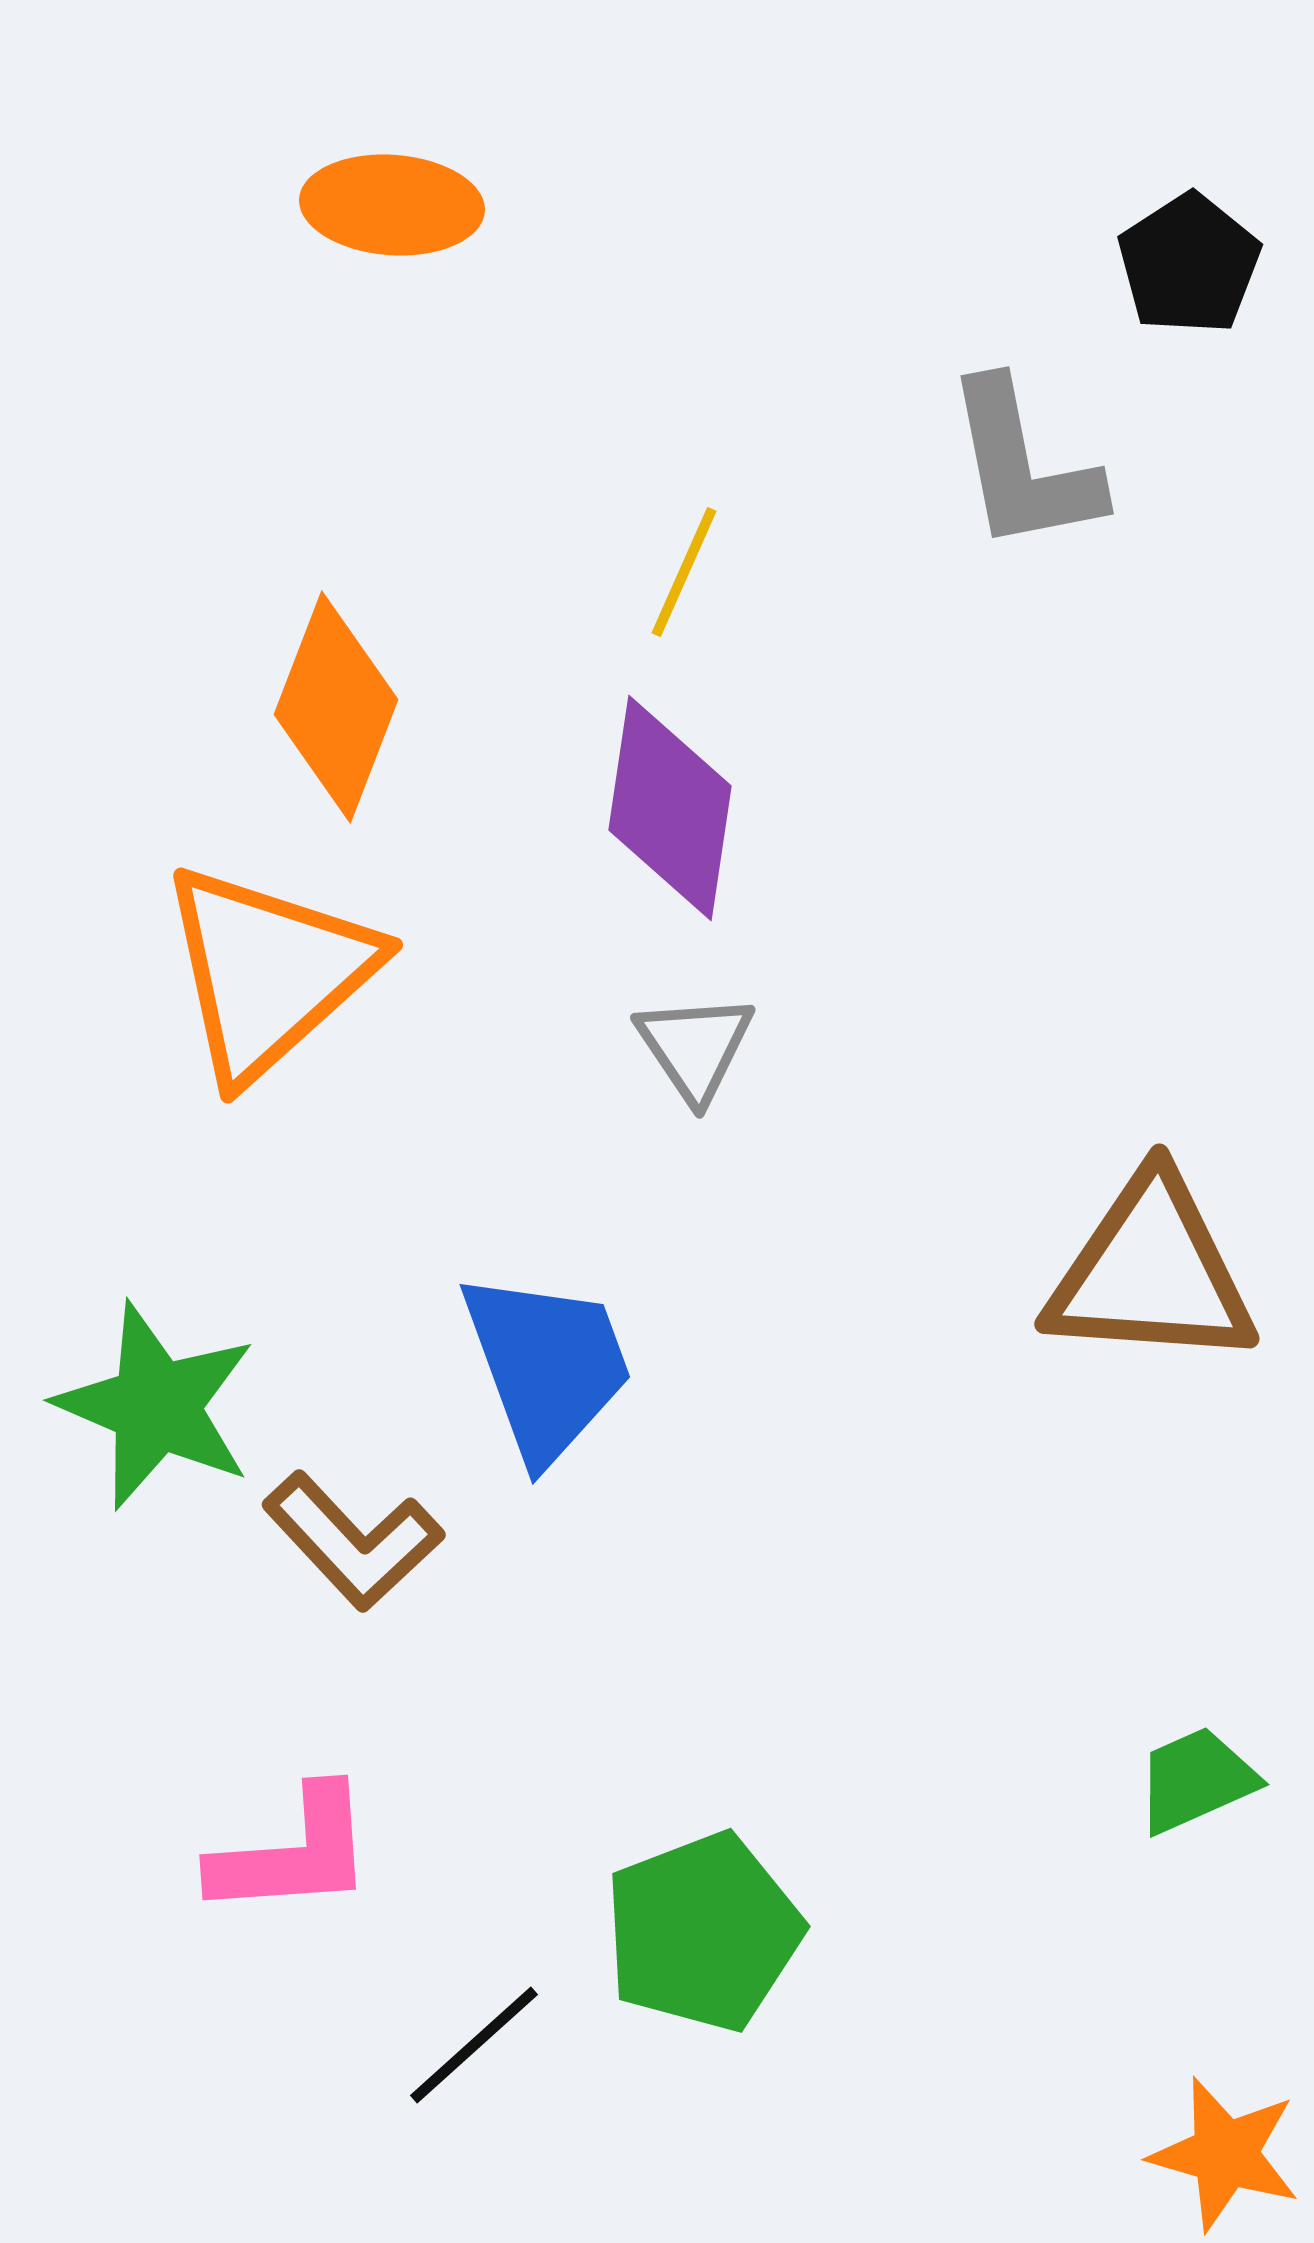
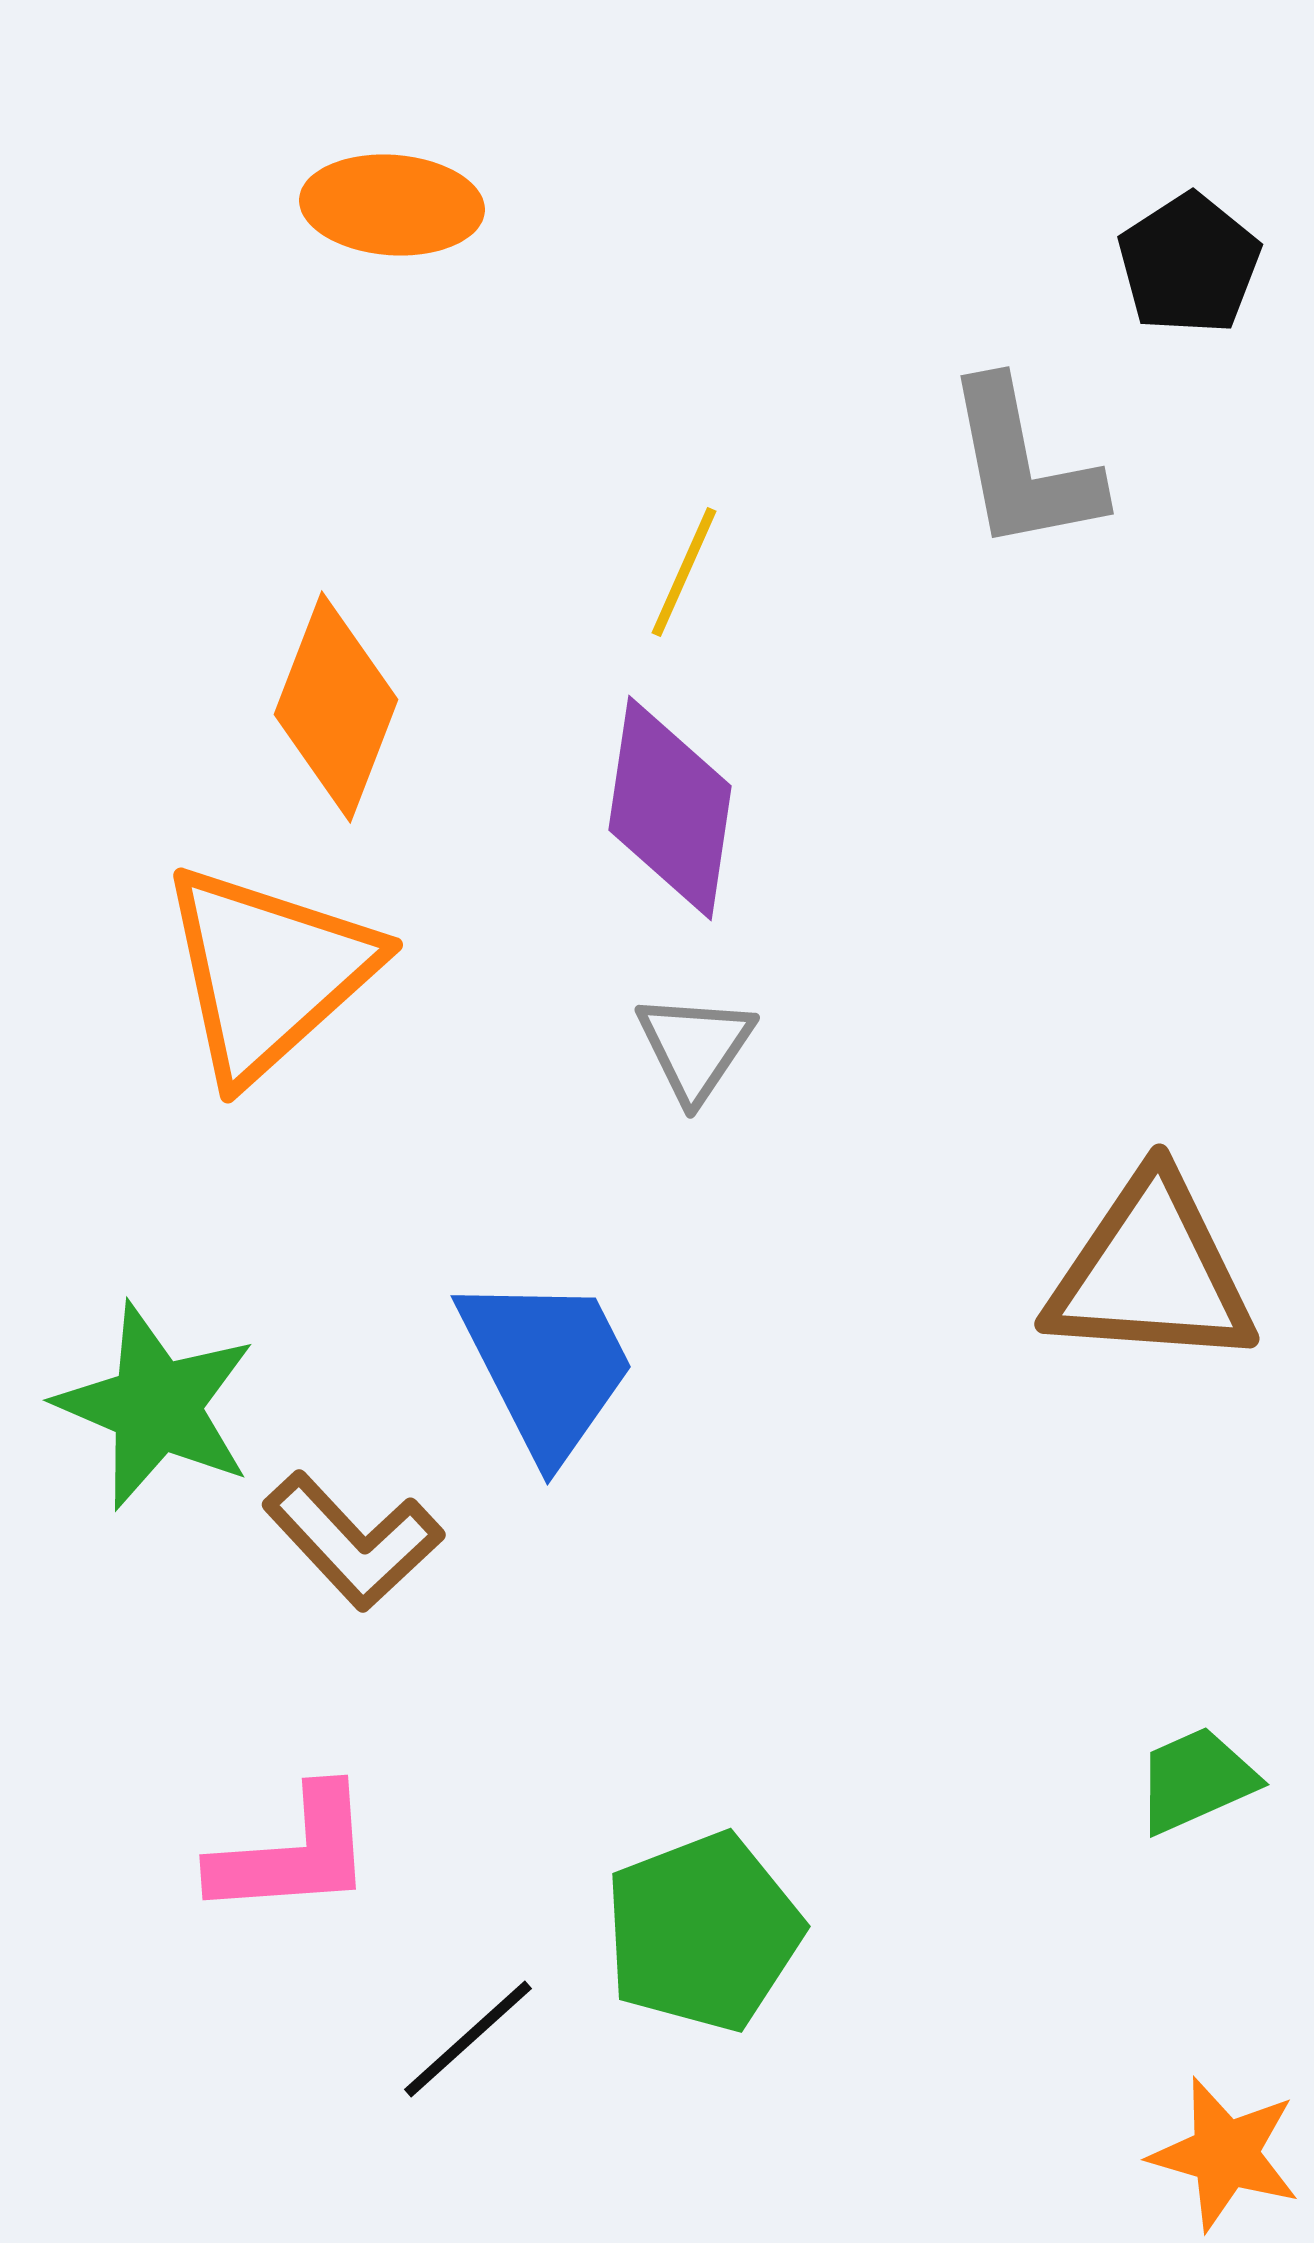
gray triangle: rotated 8 degrees clockwise
blue trapezoid: rotated 7 degrees counterclockwise
black line: moved 6 px left, 6 px up
